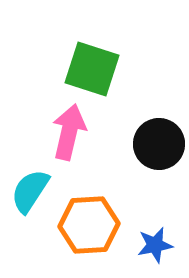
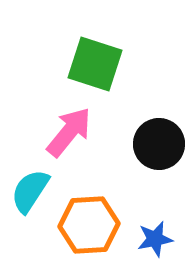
green square: moved 3 px right, 5 px up
pink arrow: rotated 26 degrees clockwise
blue star: moved 6 px up
